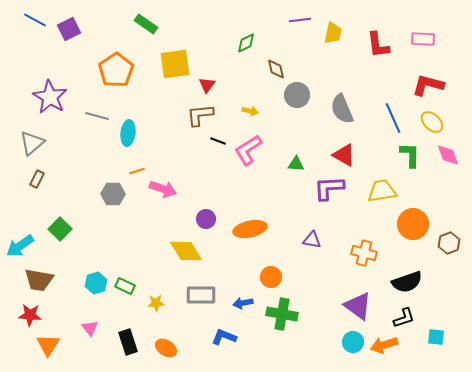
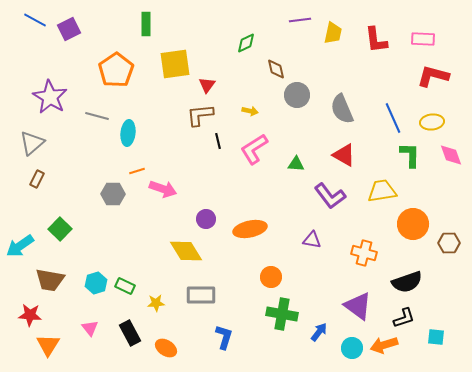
green rectangle at (146, 24): rotated 55 degrees clockwise
red L-shape at (378, 45): moved 2 px left, 5 px up
red L-shape at (428, 85): moved 5 px right, 9 px up
yellow ellipse at (432, 122): rotated 50 degrees counterclockwise
black line at (218, 141): rotated 56 degrees clockwise
pink L-shape at (248, 150): moved 6 px right, 1 px up
pink diamond at (448, 155): moved 3 px right
purple L-shape at (329, 188): moved 1 px right, 8 px down; rotated 124 degrees counterclockwise
brown hexagon at (449, 243): rotated 20 degrees clockwise
brown trapezoid at (39, 280): moved 11 px right
blue arrow at (243, 303): moved 76 px right, 29 px down; rotated 138 degrees clockwise
blue L-shape at (224, 337): rotated 85 degrees clockwise
black rectangle at (128, 342): moved 2 px right, 9 px up; rotated 10 degrees counterclockwise
cyan circle at (353, 342): moved 1 px left, 6 px down
